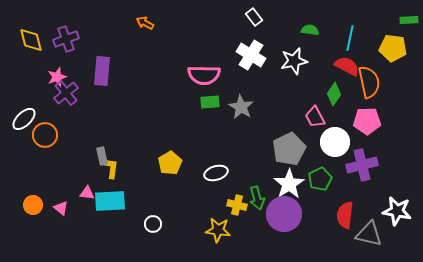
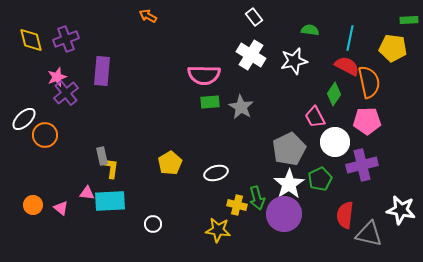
orange arrow at (145, 23): moved 3 px right, 7 px up
white star at (397, 211): moved 4 px right, 1 px up
